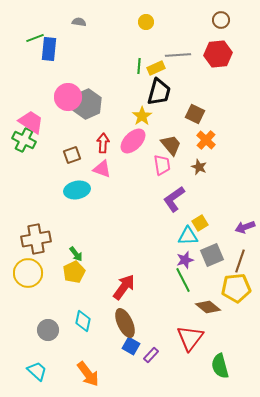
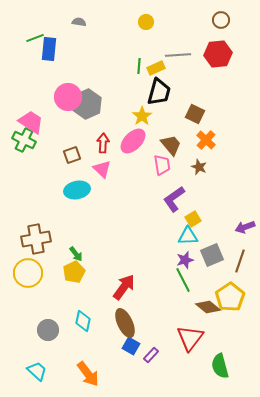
pink triangle at (102, 169): rotated 24 degrees clockwise
yellow square at (200, 223): moved 7 px left, 4 px up
yellow pentagon at (236, 288): moved 6 px left, 9 px down; rotated 28 degrees counterclockwise
